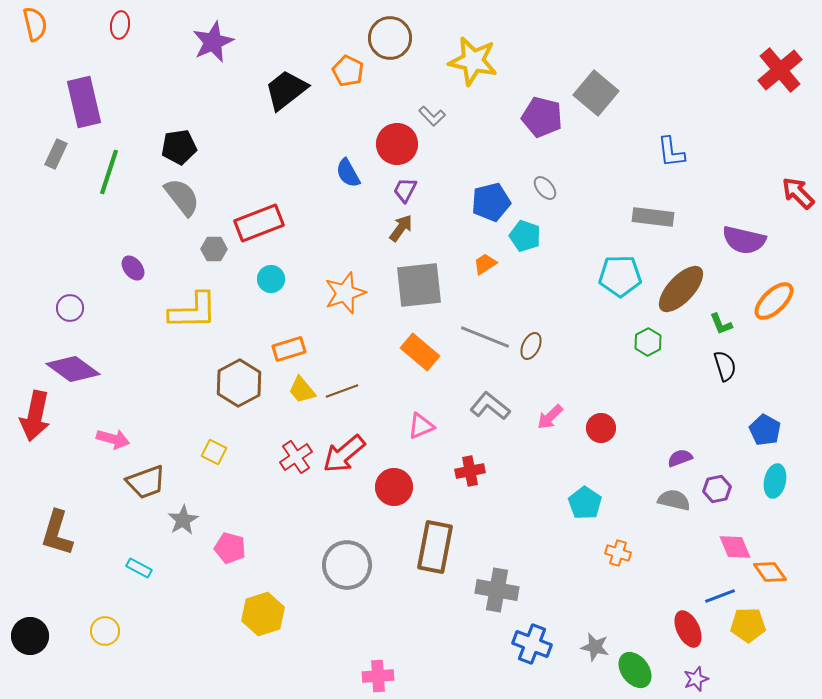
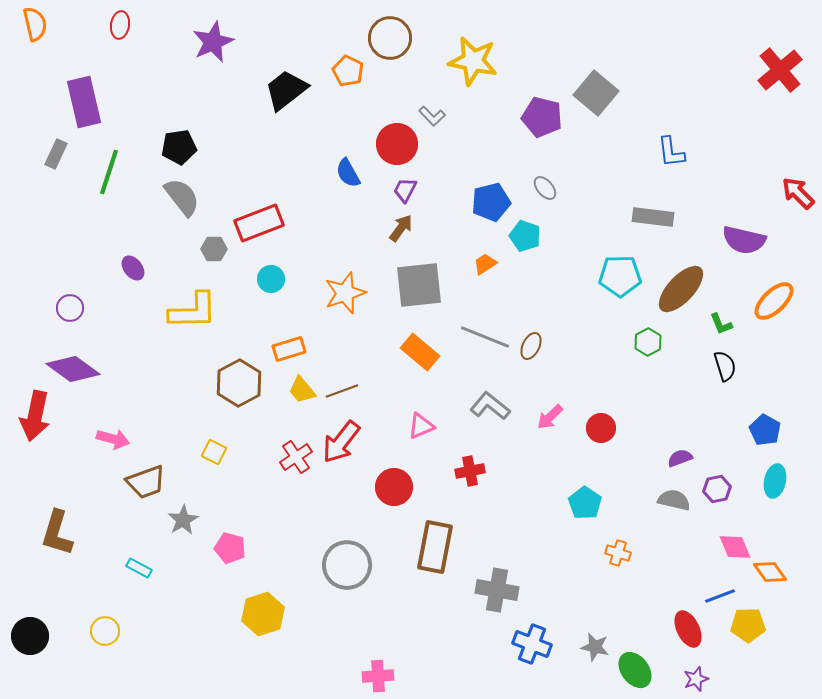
red arrow at (344, 454): moved 3 px left, 12 px up; rotated 12 degrees counterclockwise
